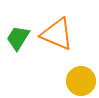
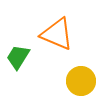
green trapezoid: moved 19 px down
